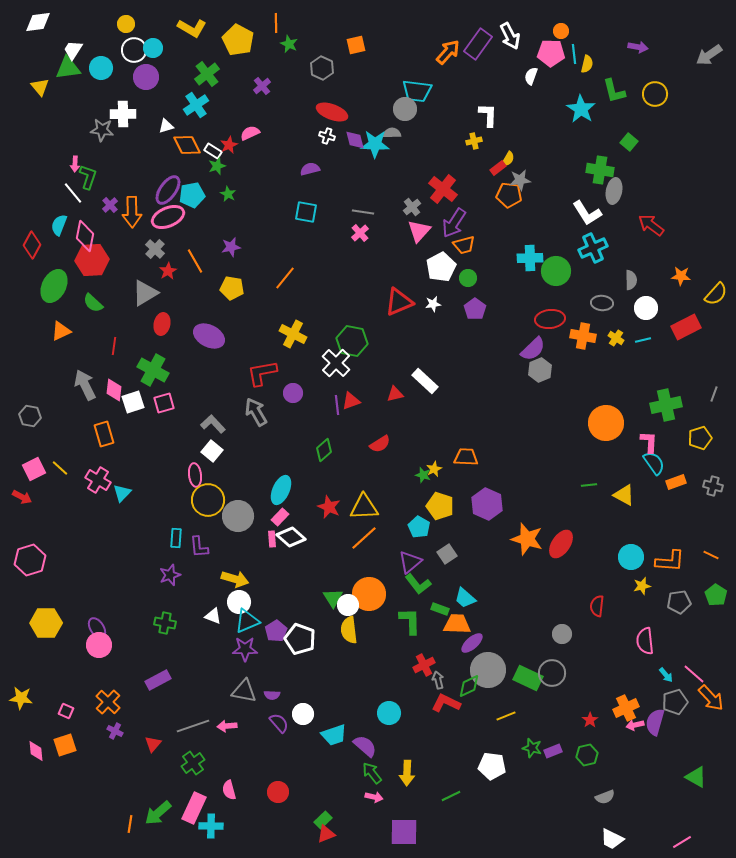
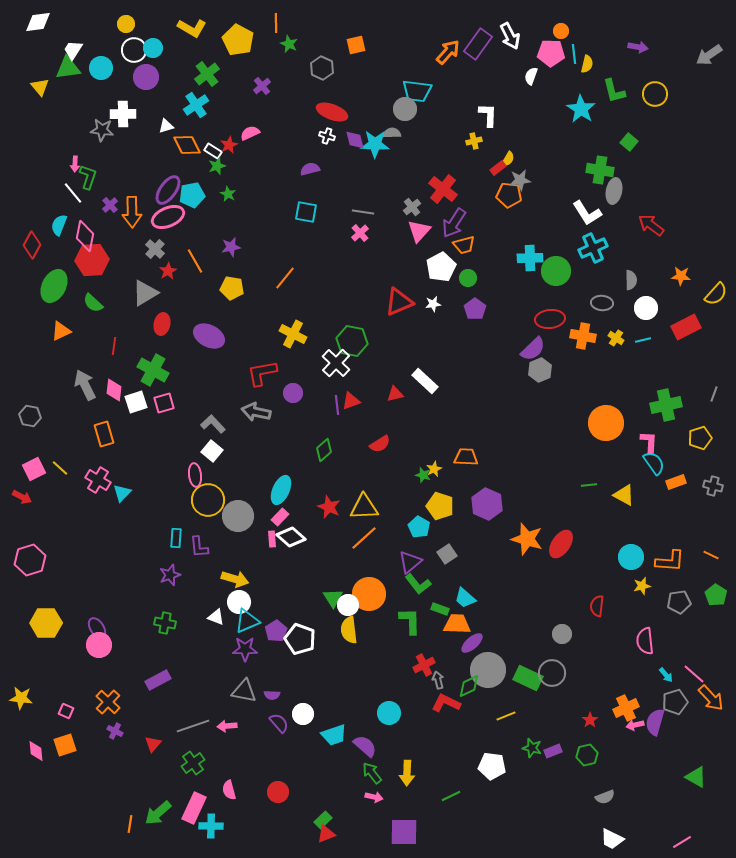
white square at (133, 402): moved 3 px right
gray arrow at (256, 412): rotated 48 degrees counterclockwise
white triangle at (213, 616): moved 3 px right, 1 px down
